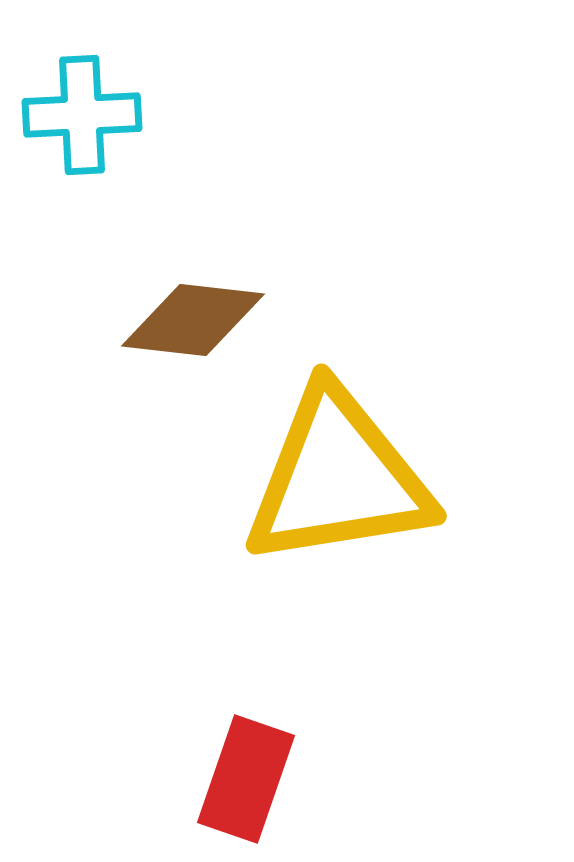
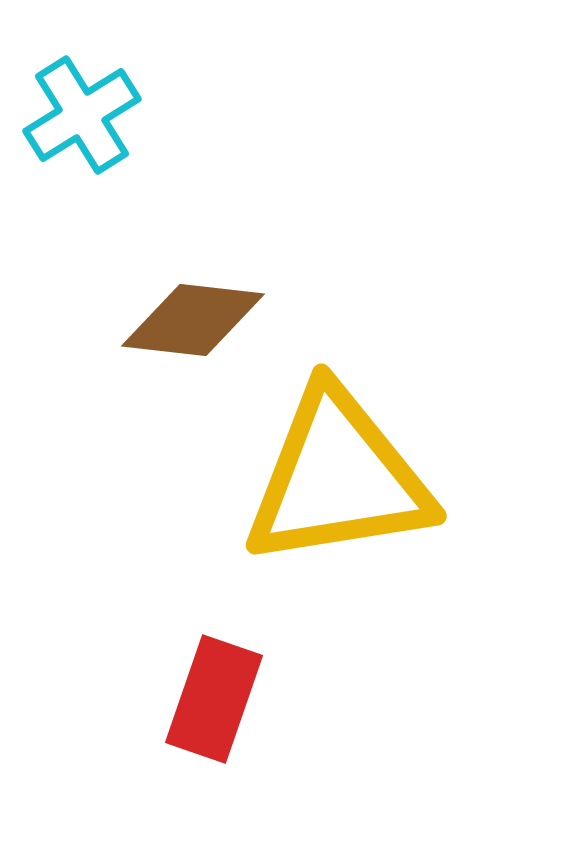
cyan cross: rotated 29 degrees counterclockwise
red rectangle: moved 32 px left, 80 px up
